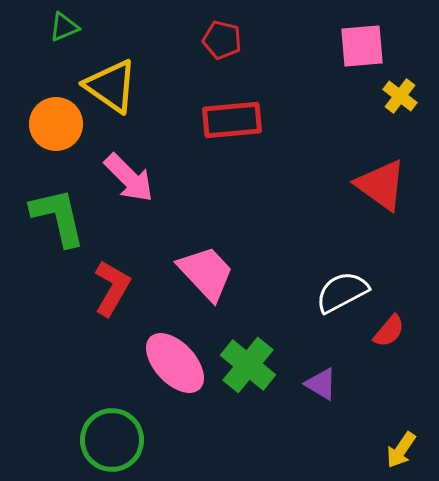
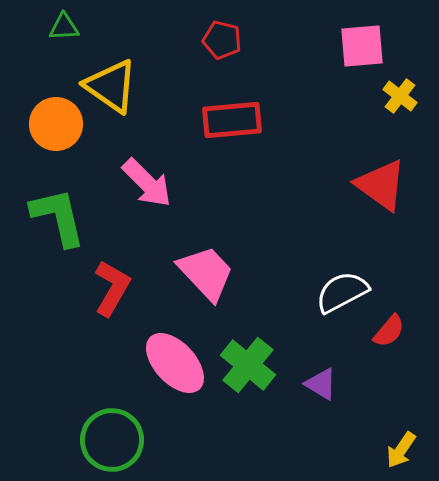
green triangle: rotated 20 degrees clockwise
pink arrow: moved 18 px right, 5 px down
